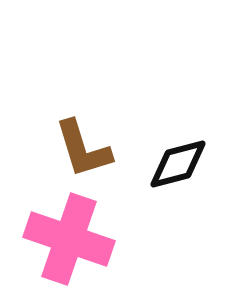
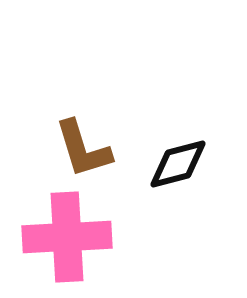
pink cross: moved 2 px left, 2 px up; rotated 22 degrees counterclockwise
